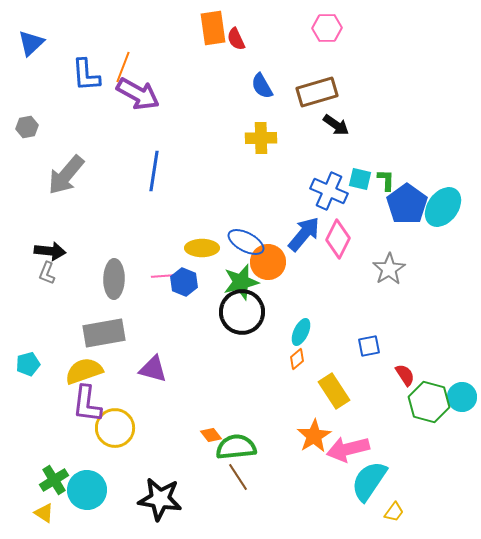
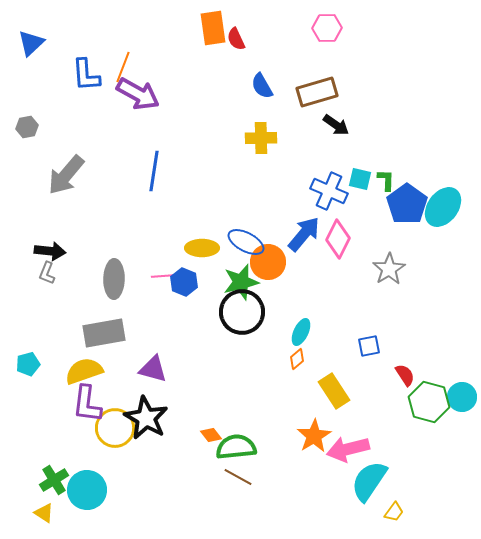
brown line at (238, 477): rotated 28 degrees counterclockwise
black star at (160, 499): moved 14 px left, 81 px up; rotated 21 degrees clockwise
